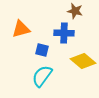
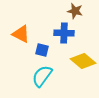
orange triangle: moved 5 px down; rotated 42 degrees clockwise
